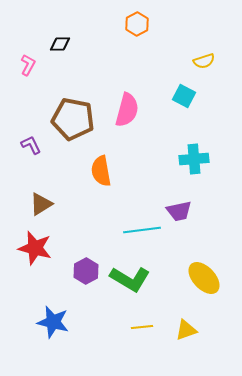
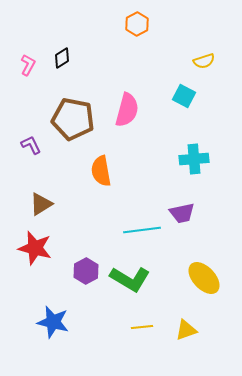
black diamond: moved 2 px right, 14 px down; rotated 30 degrees counterclockwise
purple trapezoid: moved 3 px right, 2 px down
